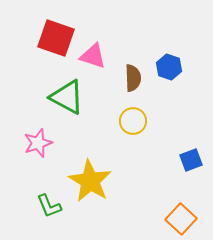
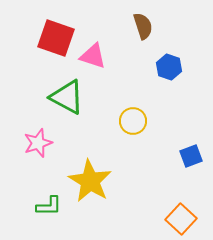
brown semicircle: moved 10 px right, 52 px up; rotated 16 degrees counterclockwise
blue square: moved 4 px up
green L-shape: rotated 68 degrees counterclockwise
